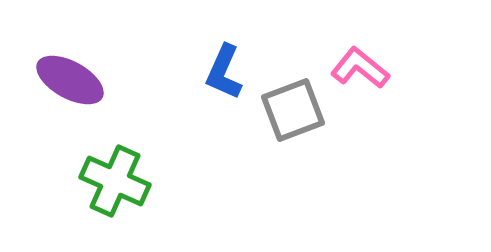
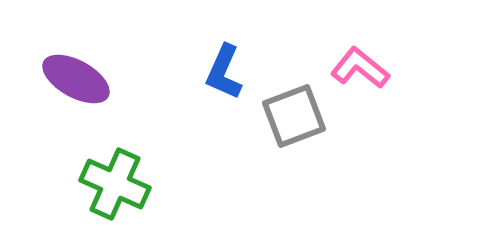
purple ellipse: moved 6 px right, 1 px up
gray square: moved 1 px right, 6 px down
green cross: moved 3 px down
